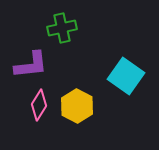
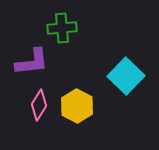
green cross: rotated 8 degrees clockwise
purple L-shape: moved 1 px right, 3 px up
cyan square: rotated 9 degrees clockwise
